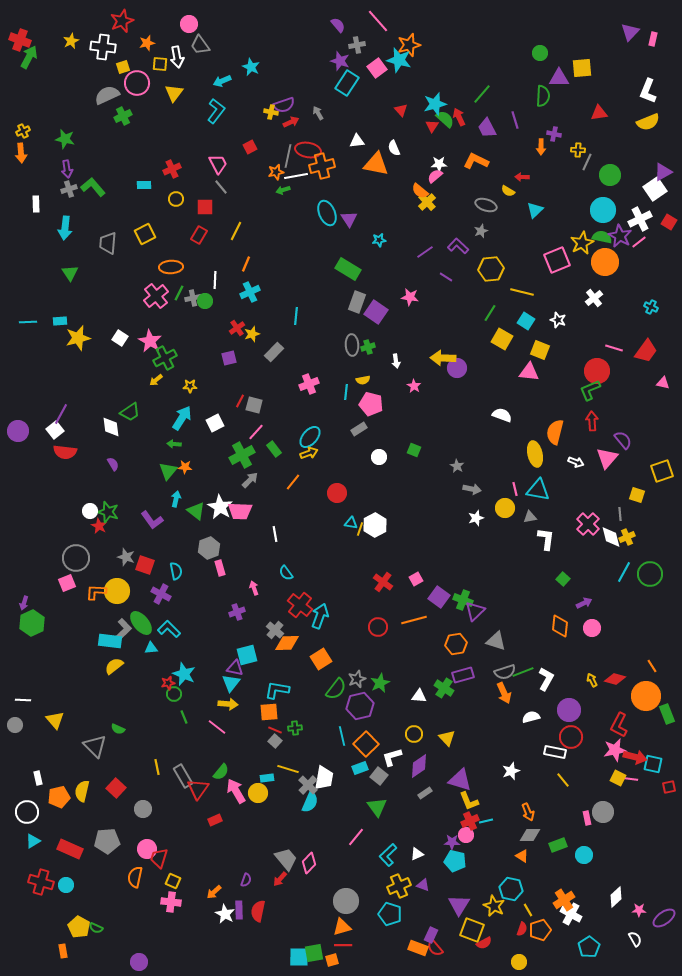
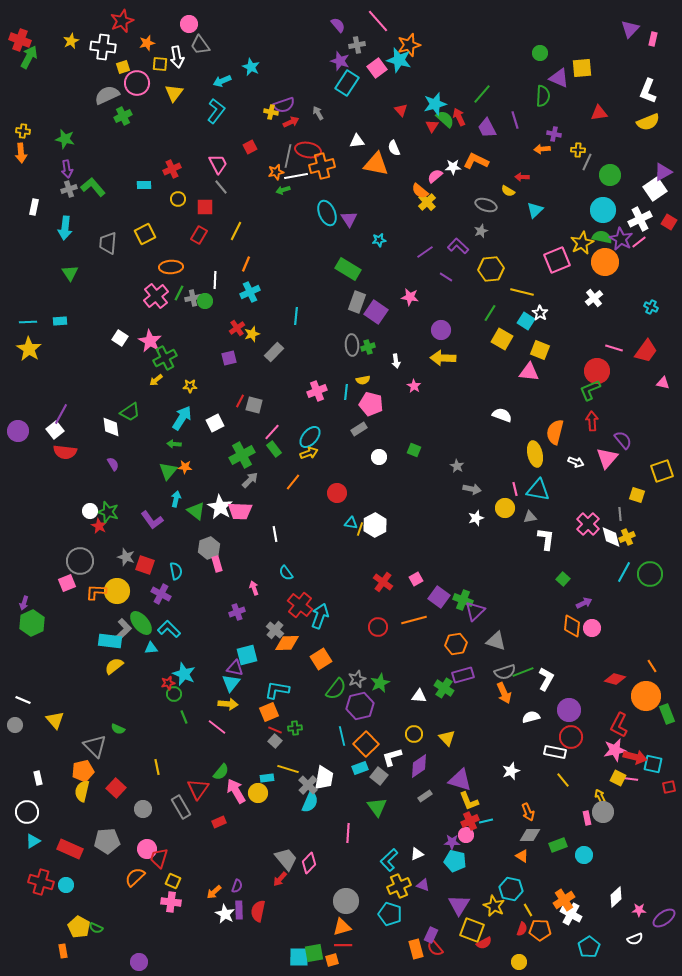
purple triangle at (630, 32): moved 3 px up
purple triangle at (559, 78): rotated 25 degrees clockwise
yellow cross at (23, 131): rotated 32 degrees clockwise
orange arrow at (541, 147): moved 1 px right, 2 px down; rotated 84 degrees clockwise
white star at (439, 164): moved 14 px right, 3 px down
yellow circle at (176, 199): moved 2 px right
white rectangle at (36, 204): moved 2 px left, 3 px down; rotated 14 degrees clockwise
purple star at (620, 236): moved 1 px right, 3 px down
white star at (558, 320): moved 18 px left, 7 px up; rotated 14 degrees clockwise
yellow star at (78, 338): moved 49 px left, 11 px down; rotated 25 degrees counterclockwise
purple circle at (457, 368): moved 16 px left, 38 px up
pink cross at (309, 384): moved 8 px right, 7 px down
pink line at (256, 432): moved 16 px right
gray circle at (76, 558): moved 4 px right, 3 px down
pink rectangle at (220, 568): moved 3 px left, 4 px up
orange diamond at (560, 626): moved 12 px right
yellow arrow at (592, 680): moved 8 px right, 116 px down
white line at (23, 700): rotated 21 degrees clockwise
orange square at (269, 712): rotated 18 degrees counterclockwise
gray rectangle at (183, 776): moved 2 px left, 31 px down
gray rectangle at (425, 793): moved 3 px down
orange pentagon at (59, 797): moved 24 px right, 26 px up
red rectangle at (215, 820): moved 4 px right, 2 px down
pink line at (356, 837): moved 8 px left, 4 px up; rotated 36 degrees counterclockwise
cyan L-shape at (388, 855): moved 1 px right, 5 px down
orange semicircle at (135, 877): rotated 35 degrees clockwise
purple semicircle at (246, 880): moved 9 px left, 6 px down
orange pentagon at (540, 930): rotated 20 degrees clockwise
white semicircle at (635, 939): rotated 98 degrees clockwise
orange rectangle at (418, 948): moved 2 px left, 1 px down; rotated 54 degrees clockwise
